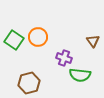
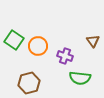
orange circle: moved 9 px down
purple cross: moved 1 px right, 2 px up
green semicircle: moved 3 px down
